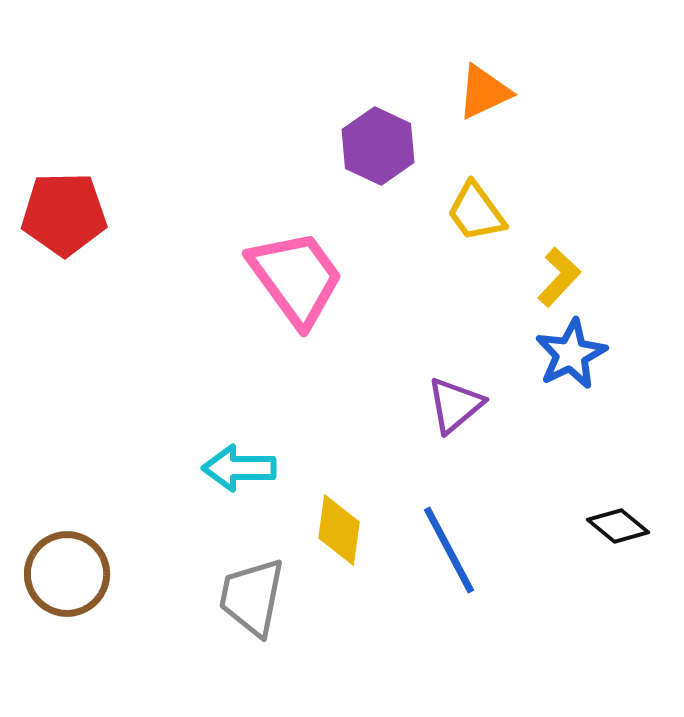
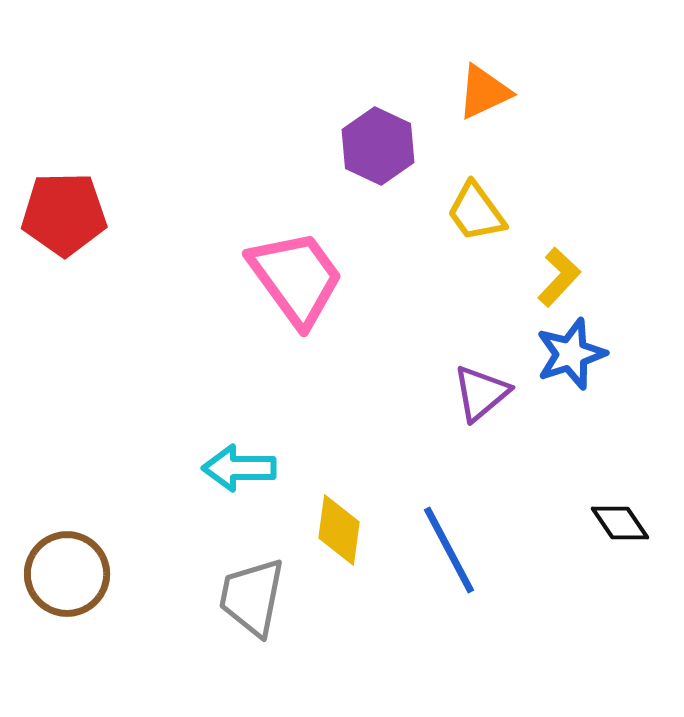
blue star: rotated 8 degrees clockwise
purple triangle: moved 26 px right, 12 px up
black diamond: moved 2 px right, 3 px up; rotated 16 degrees clockwise
